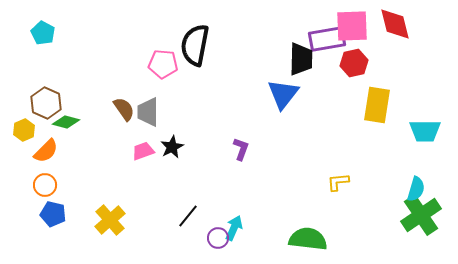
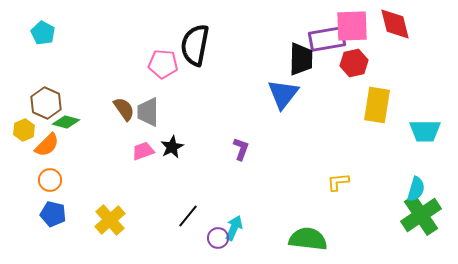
orange semicircle: moved 1 px right, 6 px up
orange circle: moved 5 px right, 5 px up
